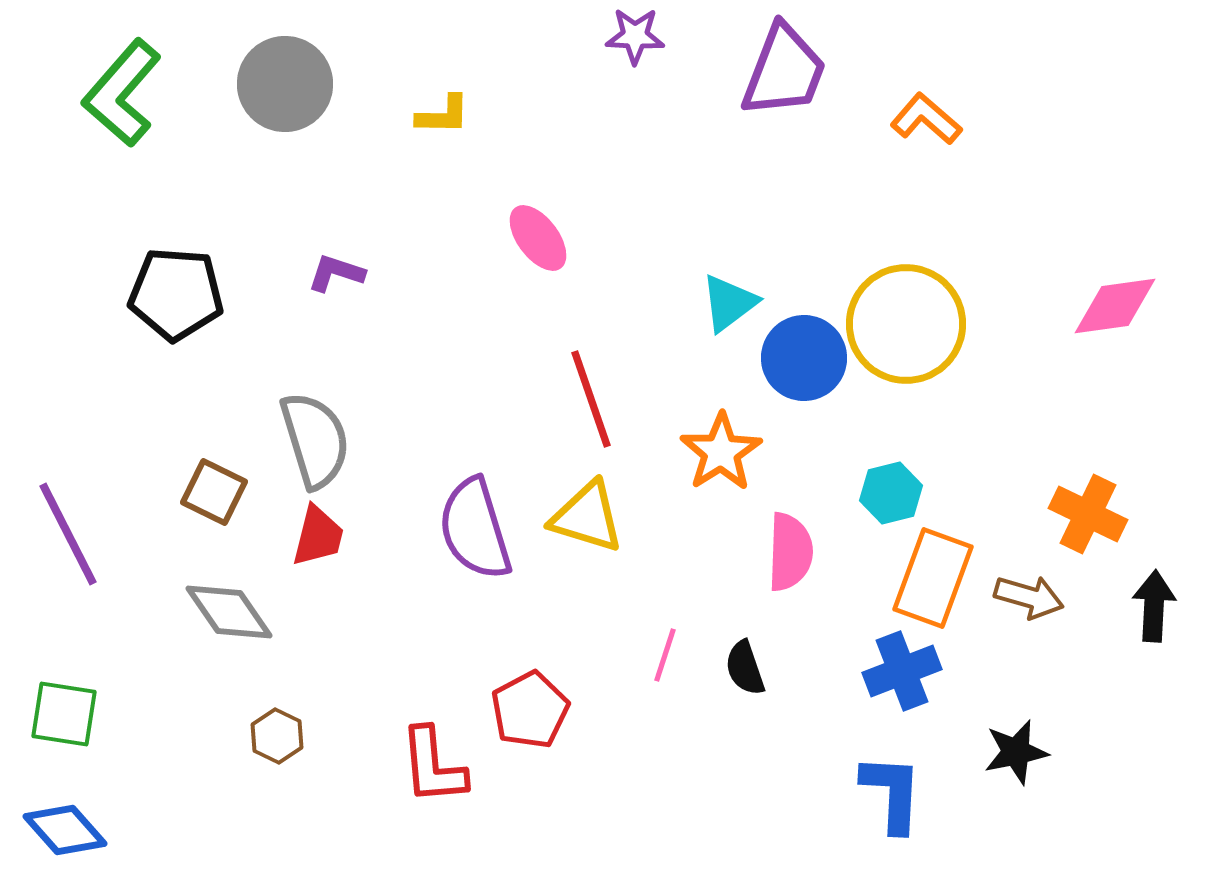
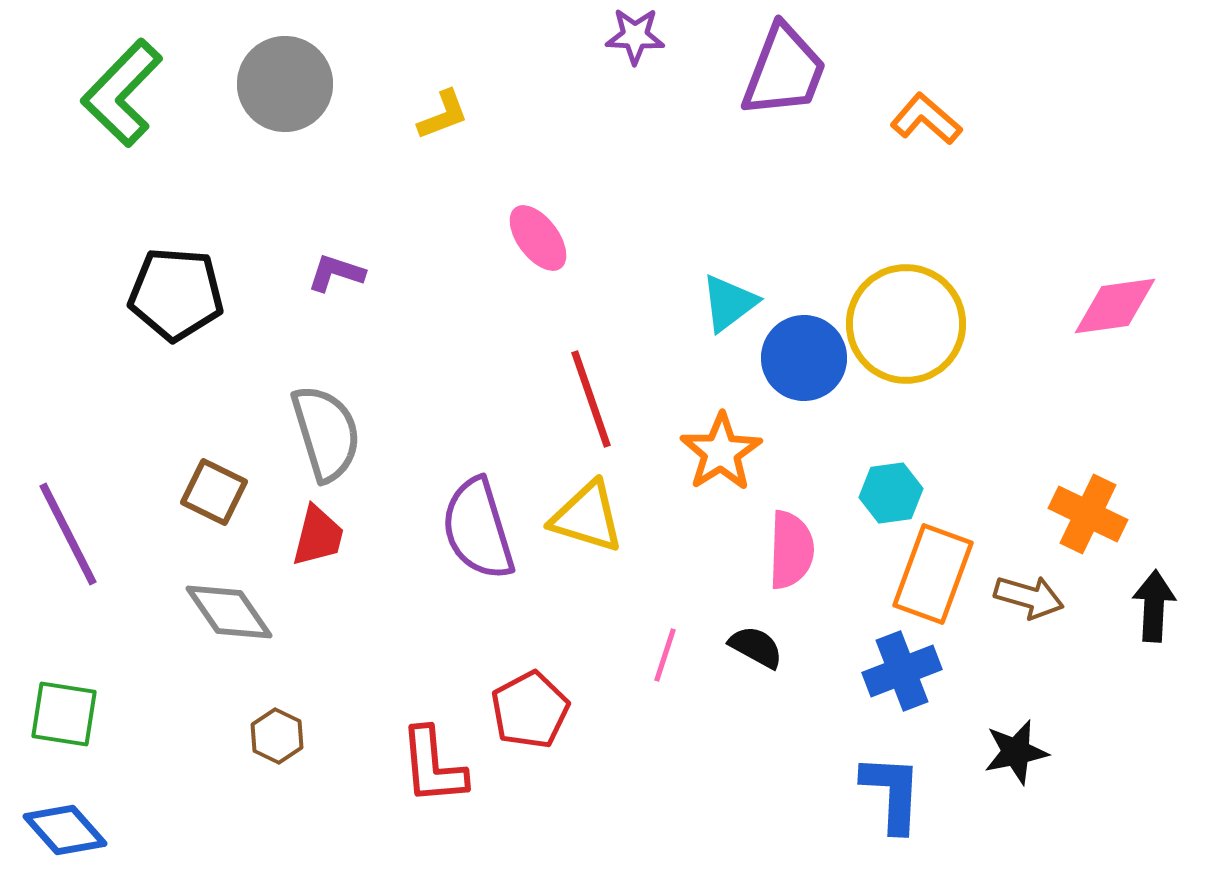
green L-shape: rotated 3 degrees clockwise
yellow L-shape: rotated 22 degrees counterclockwise
gray semicircle: moved 11 px right, 7 px up
cyan hexagon: rotated 6 degrees clockwise
purple semicircle: moved 3 px right
pink semicircle: moved 1 px right, 2 px up
orange rectangle: moved 4 px up
black semicircle: moved 11 px right, 21 px up; rotated 138 degrees clockwise
